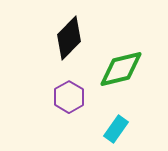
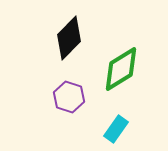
green diamond: rotated 18 degrees counterclockwise
purple hexagon: rotated 12 degrees counterclockwise
